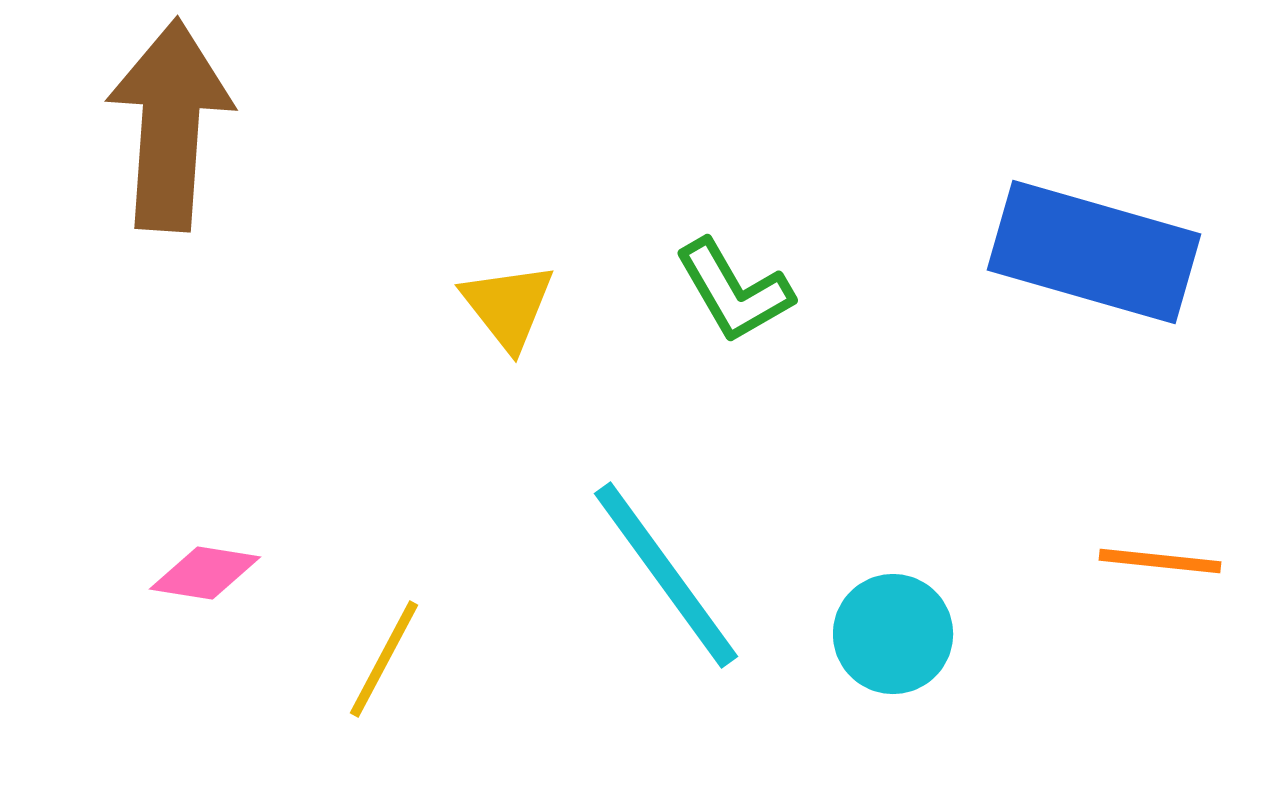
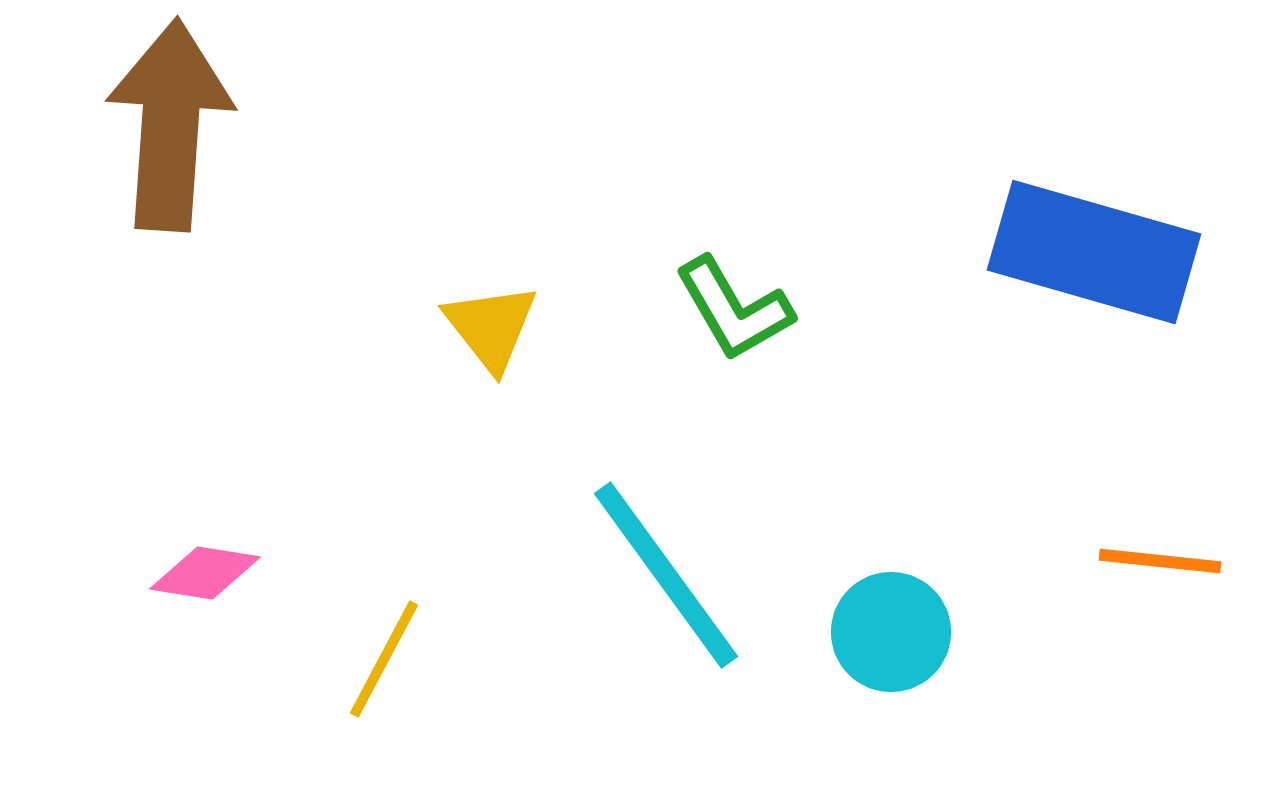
green L-shape: moved 18 px down
yellow triangle: moved 17 px left, 21 px down
cyan circle: moved 2 px left, 2 px up
